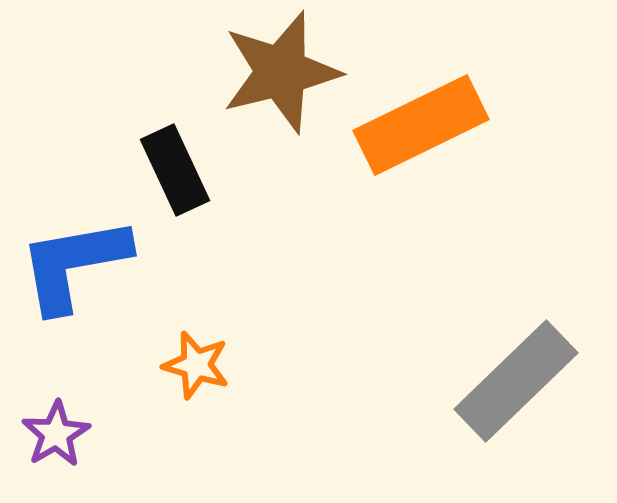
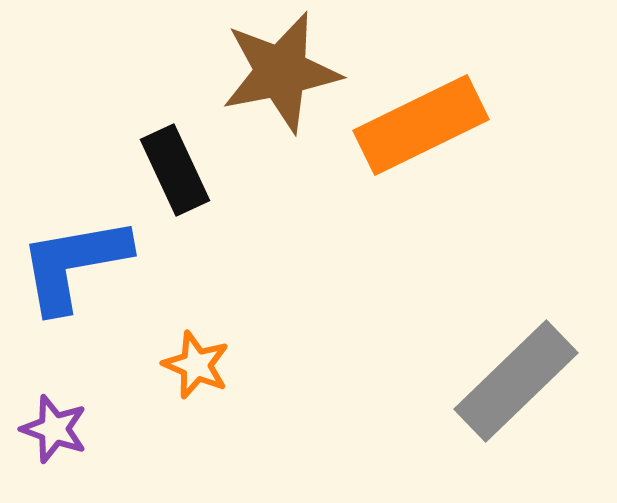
brown star: rotated 3 degrees clockwise
orange star: rotated 6 degrees clockwise
purple star: moved 2 px left, 5 px up; rotated 22 degrees counterclockwise
